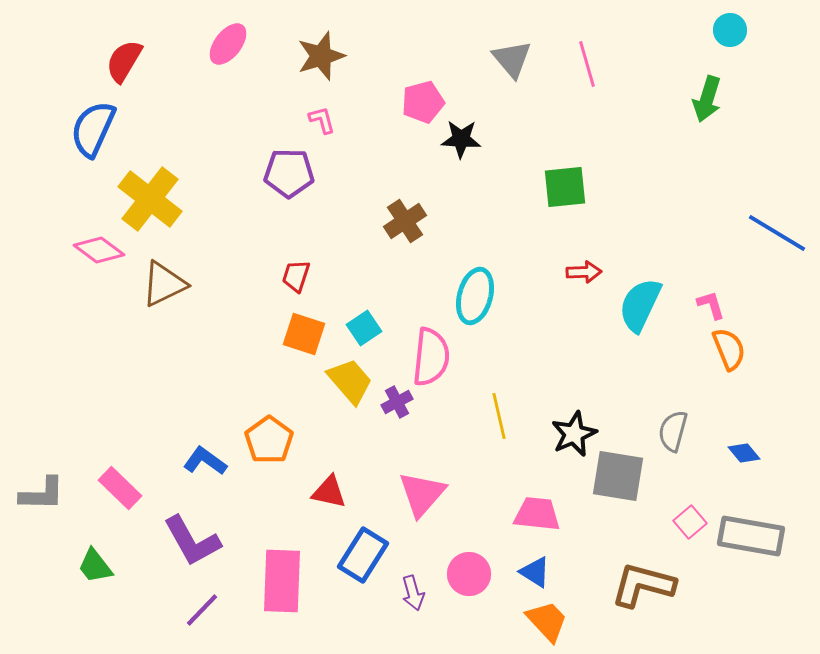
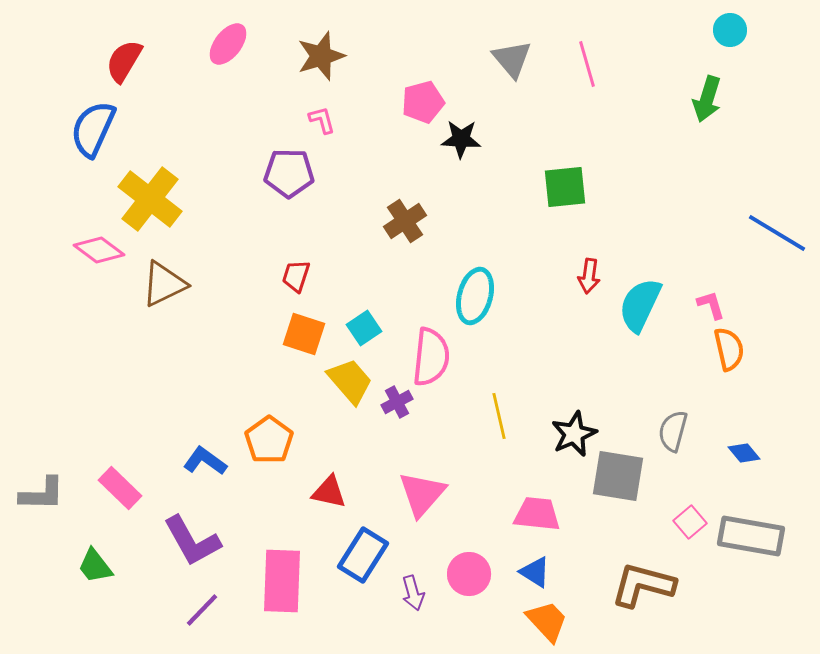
red arrow at (584, 272): moved 5 px right, 4 px down; rotated 100 degrees clockwise
orange semicircle at (729, 349): rotated 9 degrees clockwise
